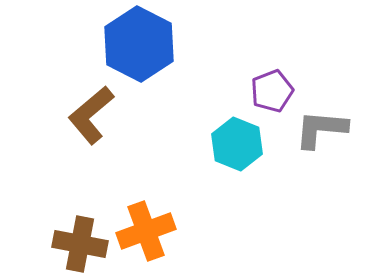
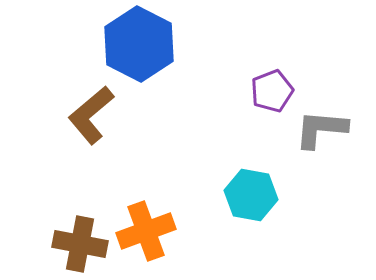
cyan hexagon: moved 14 px right, 51 px down; rotated 12 degrees counterclockwise
